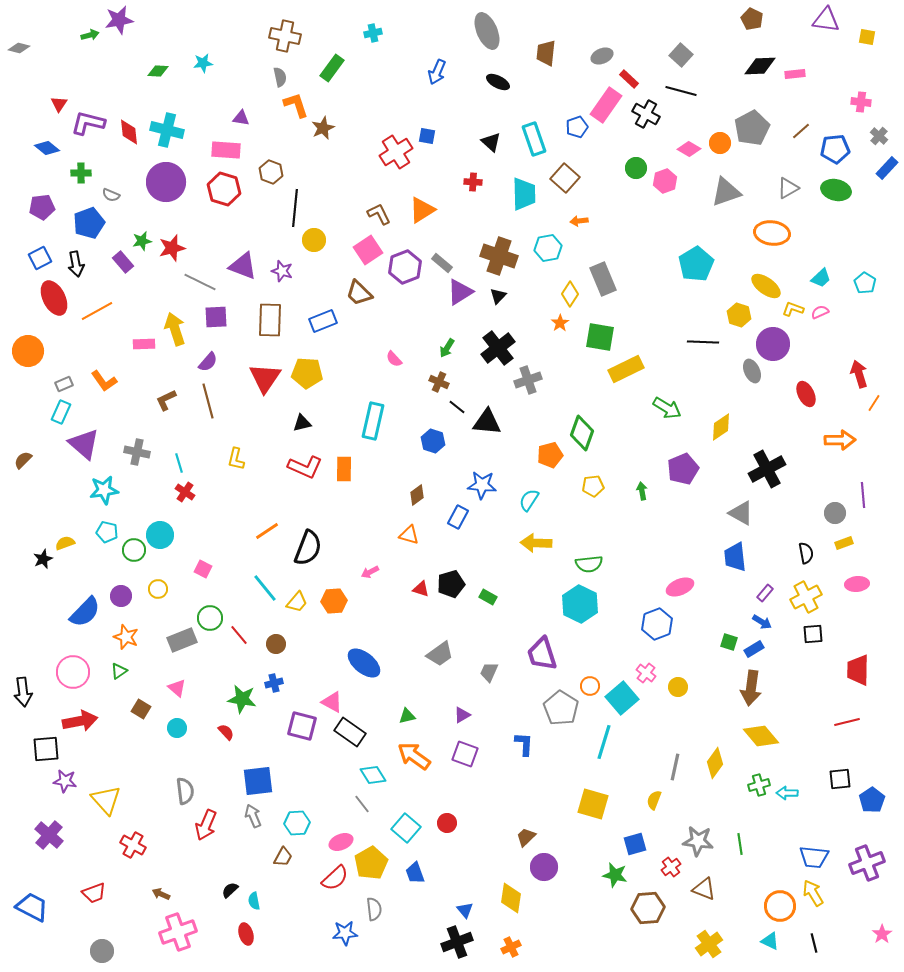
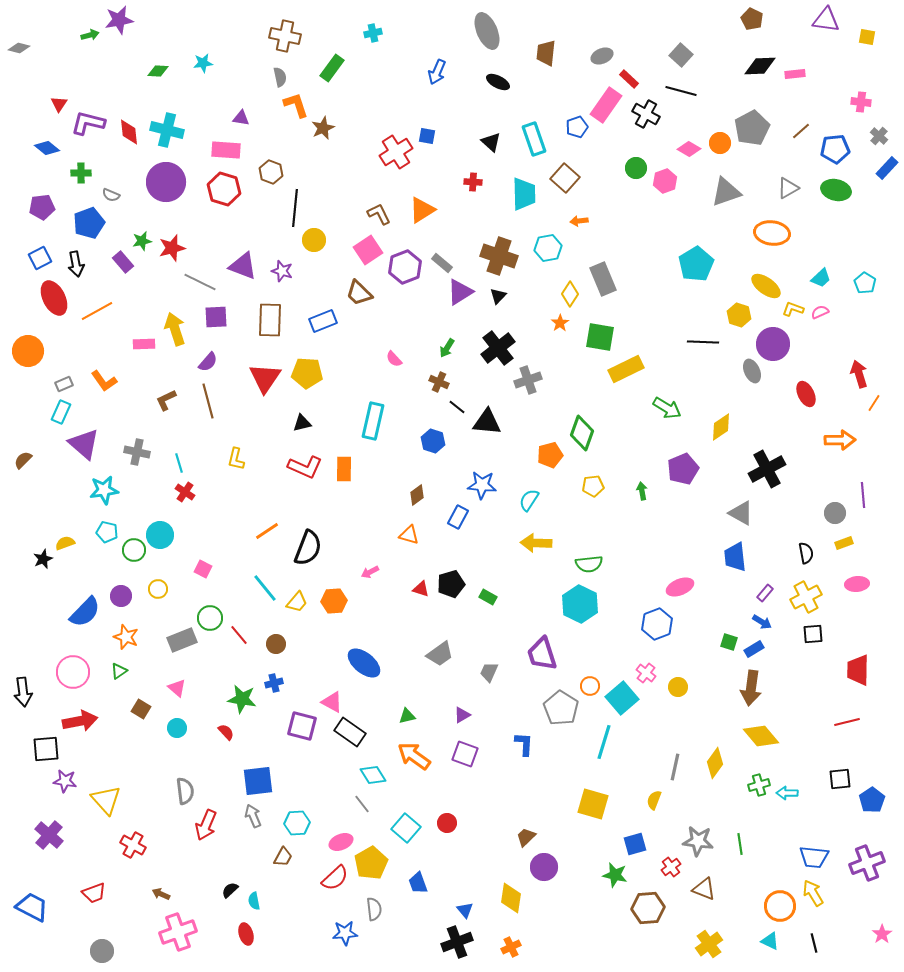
blue trapezoid at (415, 873): moved 3 px right, 10 px down
